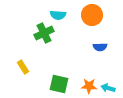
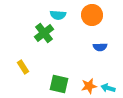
green cross: rotated 12 degrees counterclockwise
orange star: rotated 14 degrees counterclockwise
